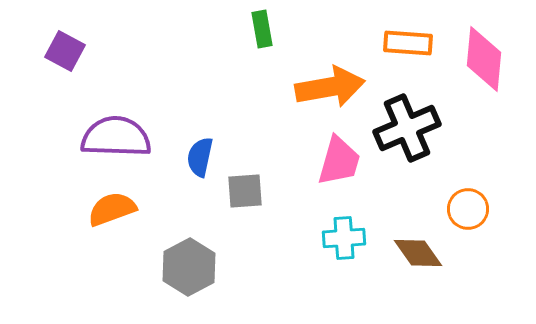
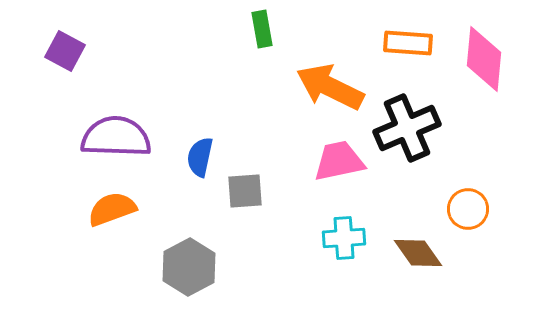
orange arrow: rotated 144 degrees counterclockwise
pink trapezoid: rotated 118 degrees counterclockwise
